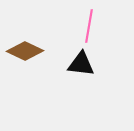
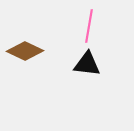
black triangle: moved 6 px right
